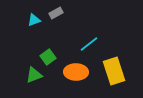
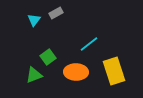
cyan triangle: rotated 32 degrees counterclockwise
